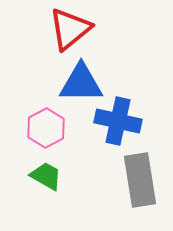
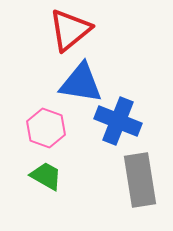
red triangle: moved 1 px down
blue triangle: rotated 9 degrees clockwise
blue cross: rotated 9 degrees clockwise
pink hexagon: rotated 12 degrees counterclockwise
